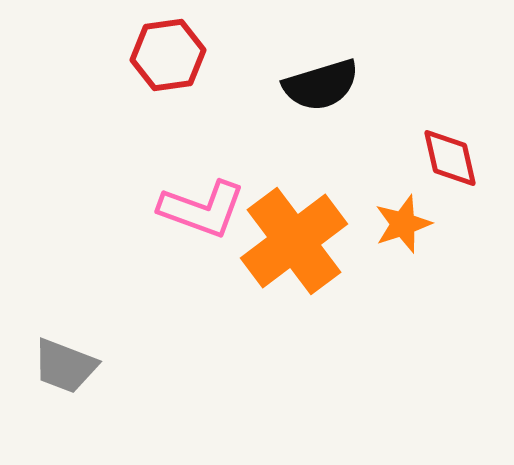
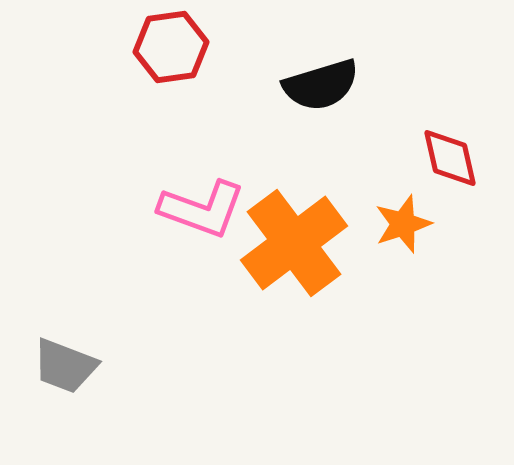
red hexagon: moved 3 px right, 8 px up
orange cross: moved 2 px down
